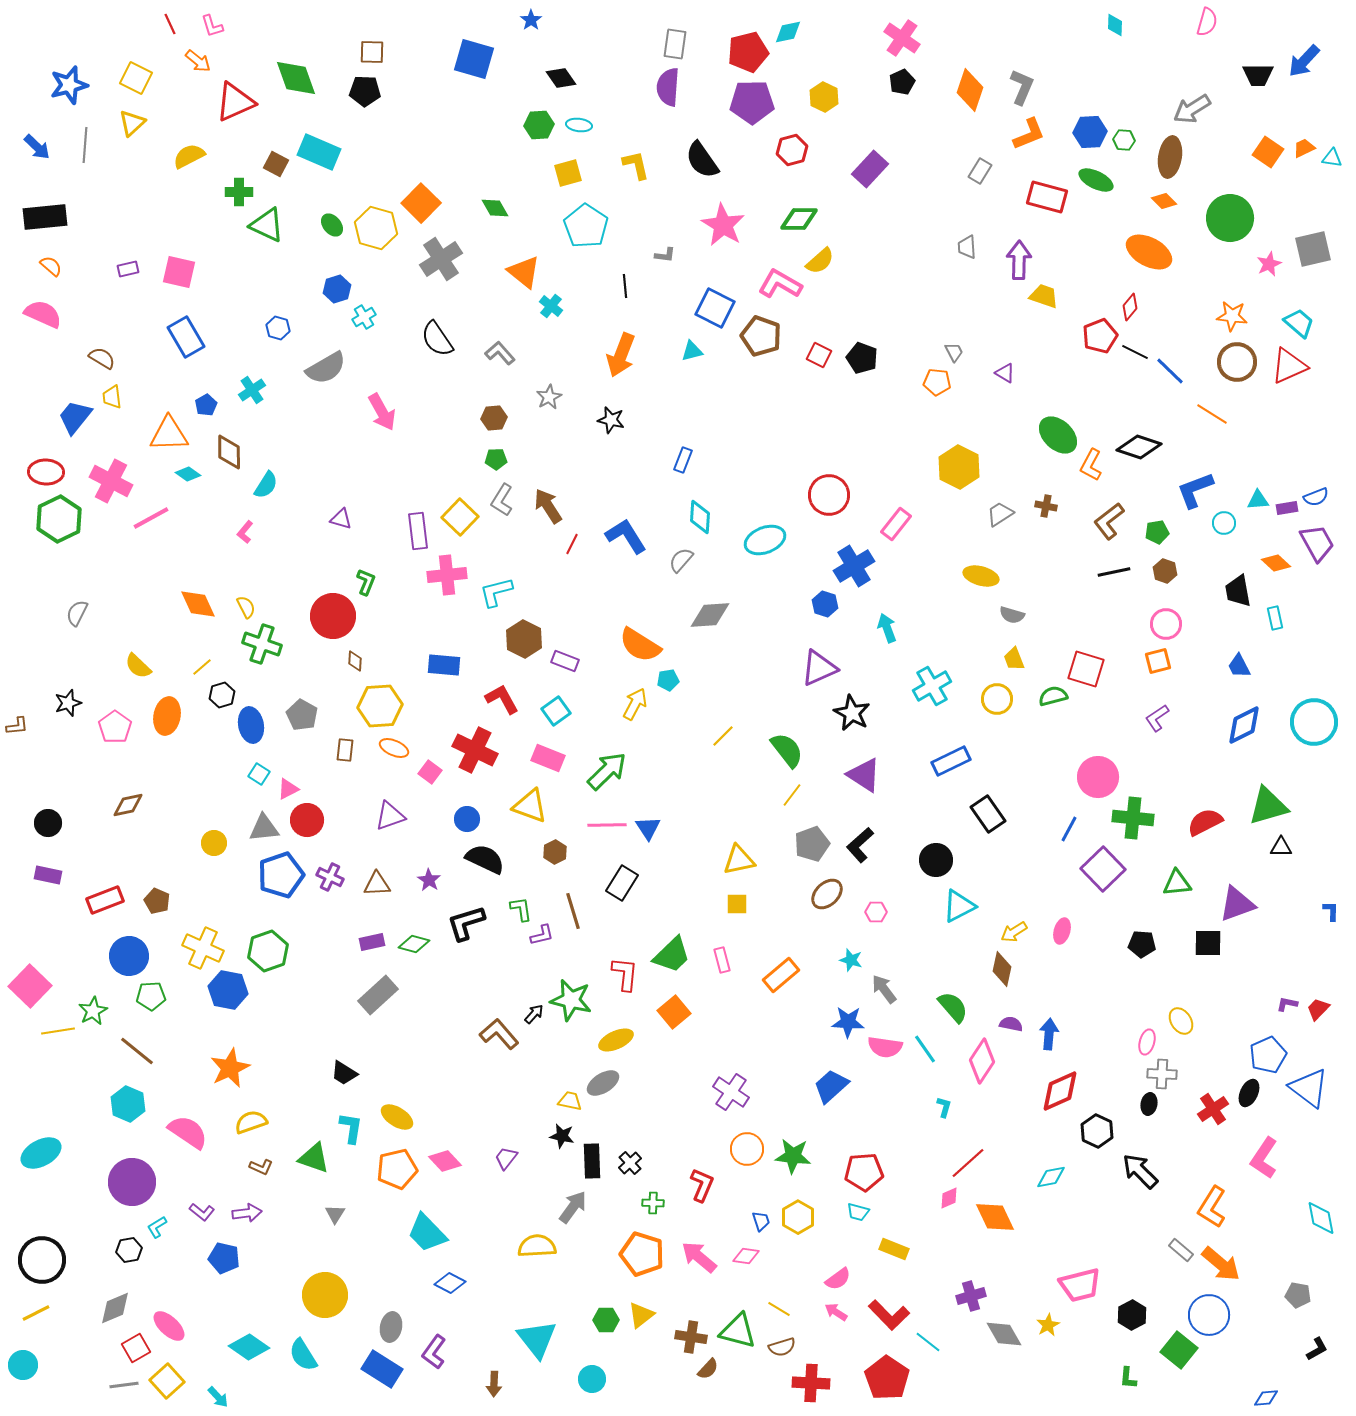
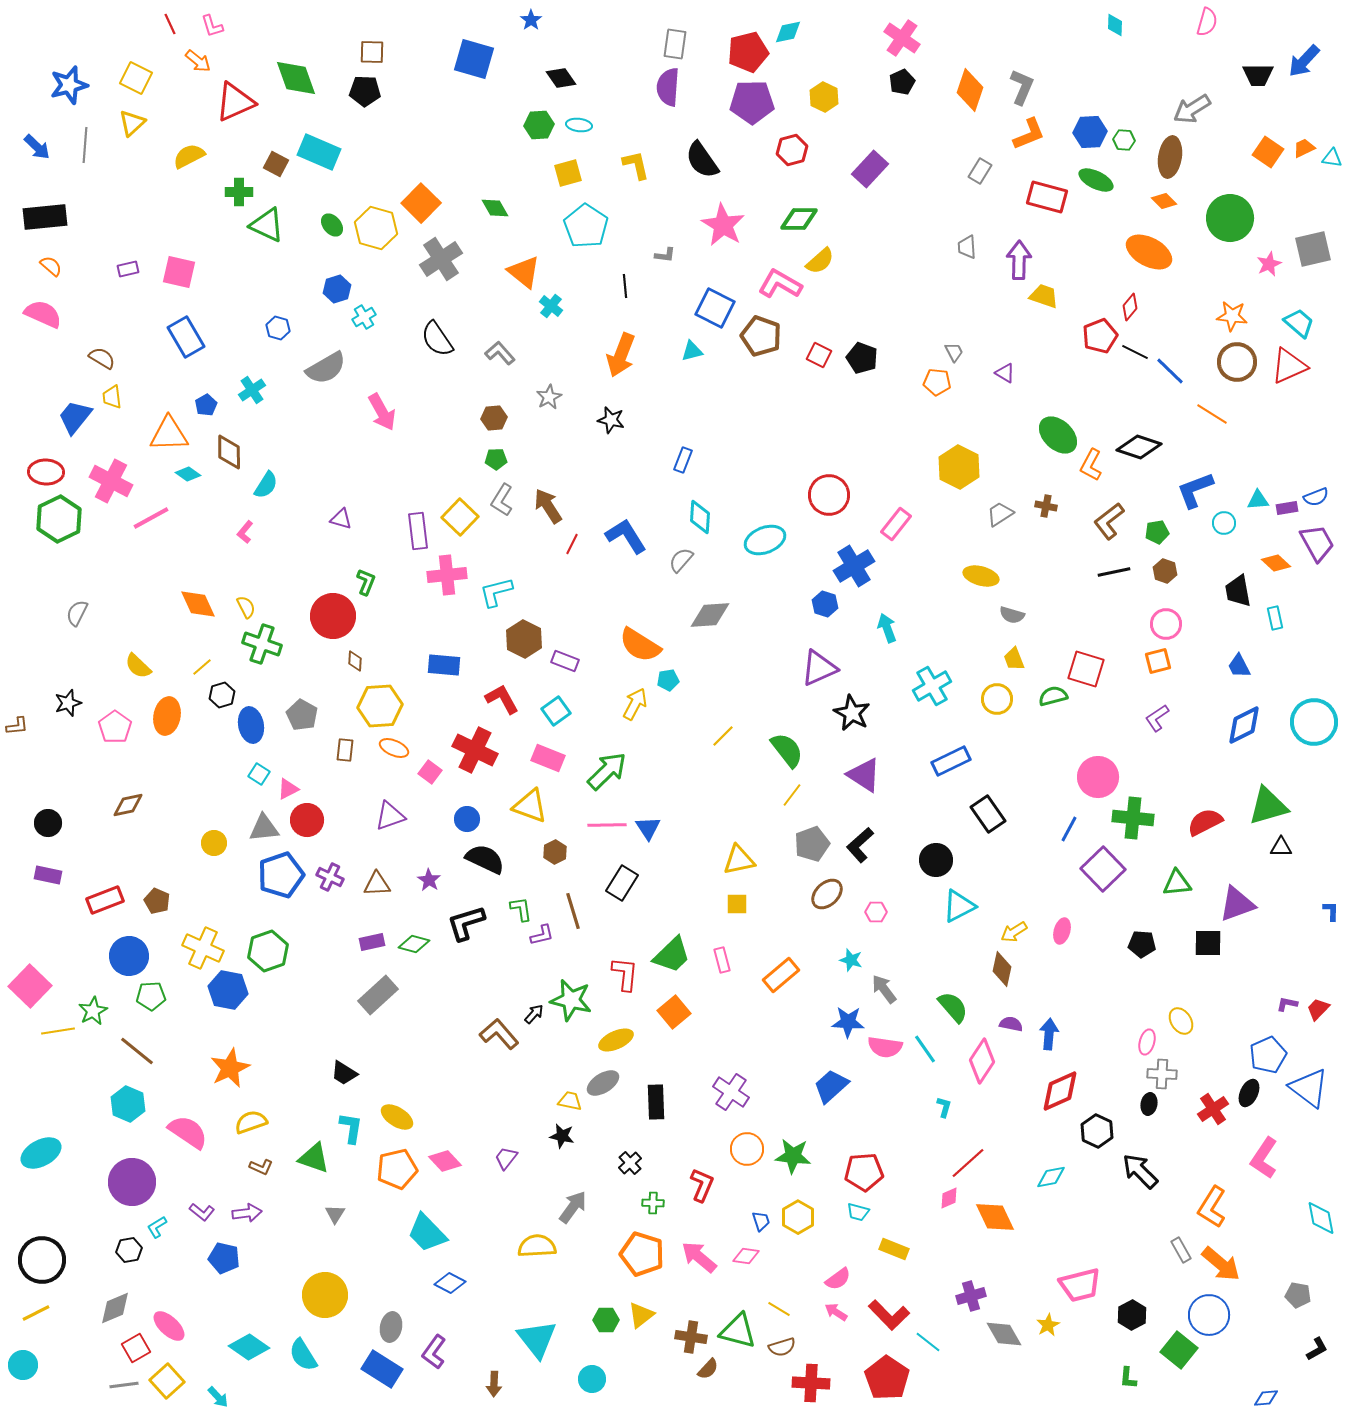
black rectangle at (592, 1161): moved 64 px right, 59 px up
gray rectangle at (1181, 1250): rotated 20 degrees clockwise
